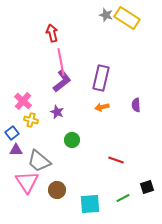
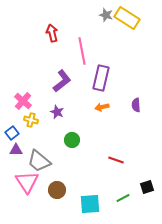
pink line: moved 21 px right, 11 px up
